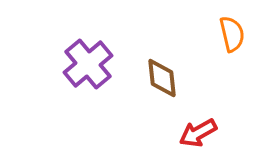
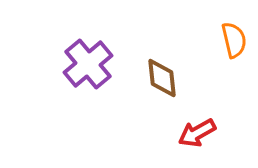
orange semicircle: moved 2 px right, 6 px down
red arrow: moved 1 px left
